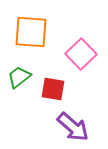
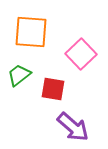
green trapezoid: moved 2 px up
